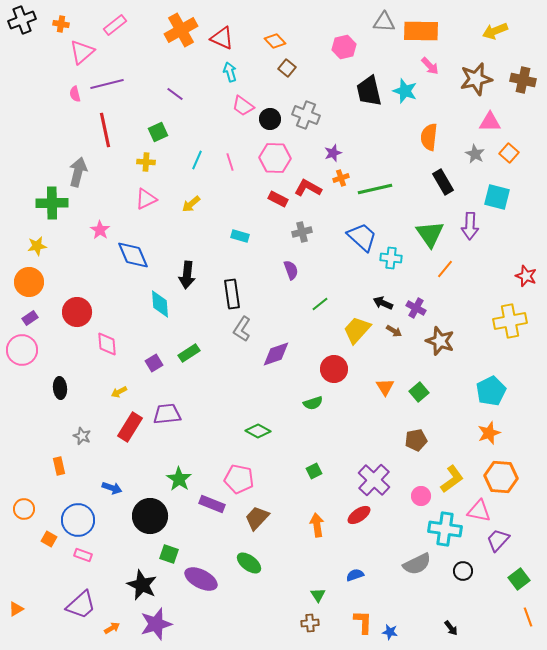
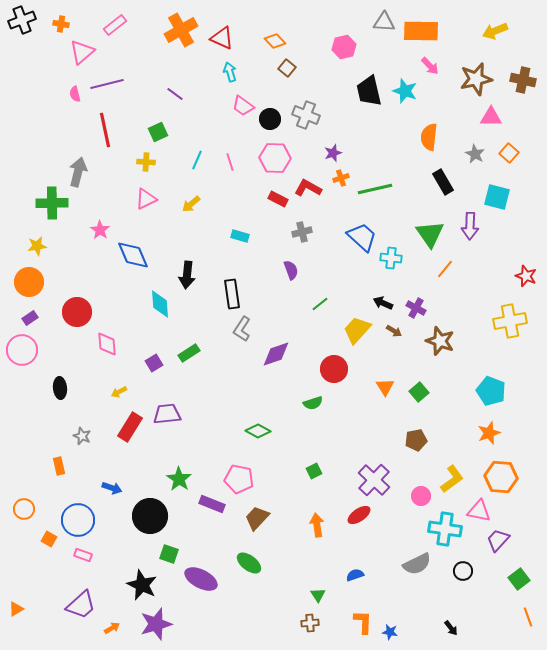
pink triangle at (490, 122): moved 1 px right, 5 px up
cyan pentagon at (491, 391): rotated 24 degrees counterclockwise
